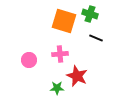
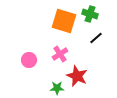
black line: rotated 64 degrees counterclockwise
pink cross: rotated 28 degrees counterclockwise
